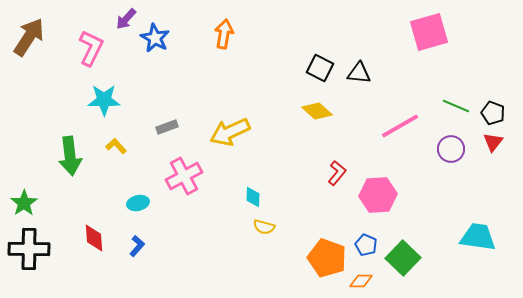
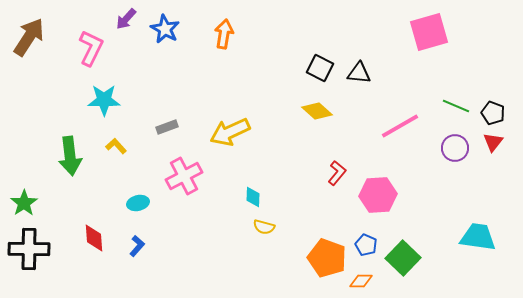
blue star: moved 10 px right, 9 px up
purple circle: moved 4 px right, 1 px up
